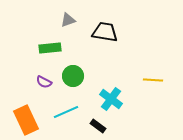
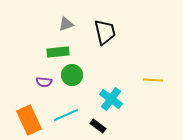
gray triangle: moved 2 px left, 4 px down
black trapezoid: rotated 68 degrees clockwise
green rectangle: moved 8 px right, 4 px down
green circle: moved 1 px left, 1 px up
purple semicircle: rotated 21 degrees counterclockwise
cyan line: moved 3 px down
orange rectangle: moved 3 px right
